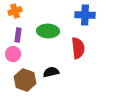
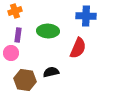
blue cross: moved 1 px right, 1 px down
red semicircle: rotated 30 degrees clockwise
pink circle: moved 2 px left, 1 px up
brown hexagon: rotated 10 degrees counterclockwise
